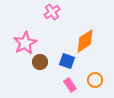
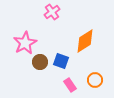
blue square: moved 6 px left
